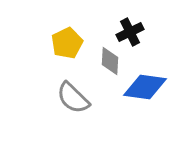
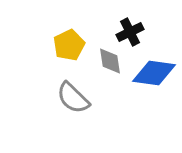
yellow pentagon: moved 2 px right, 2 px down
gray diamond: rotated 12 degrees counterclockwise
blue diamond: moved 9 px right, 14 px up
